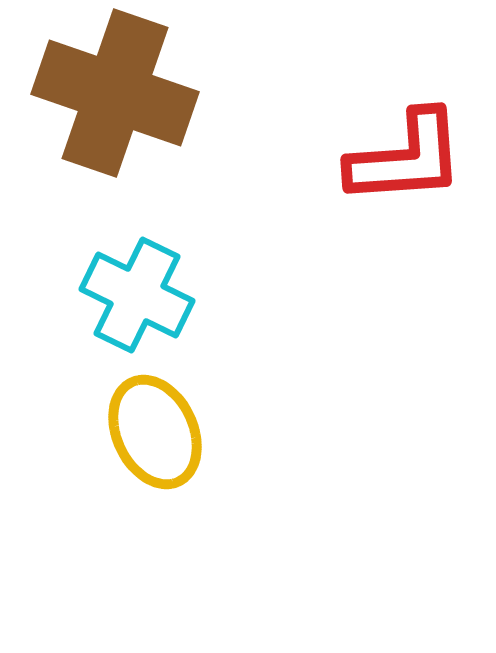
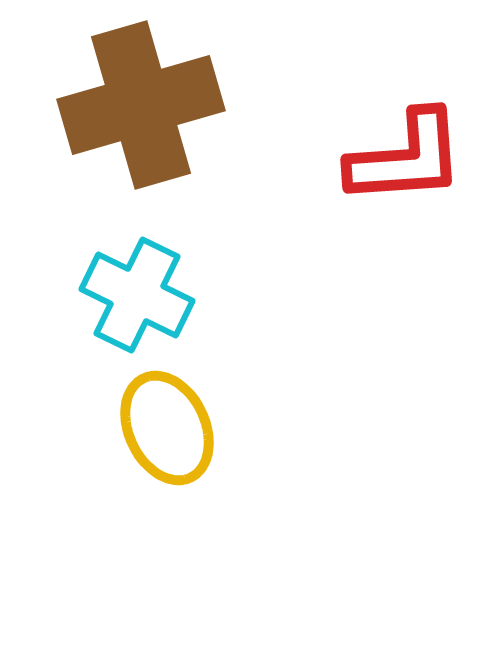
brown cross: moved 26 px right, 12 px down; rotated 35 degrees counterclockwise
yellow ellipse: moved 12 px right, 4 px up
